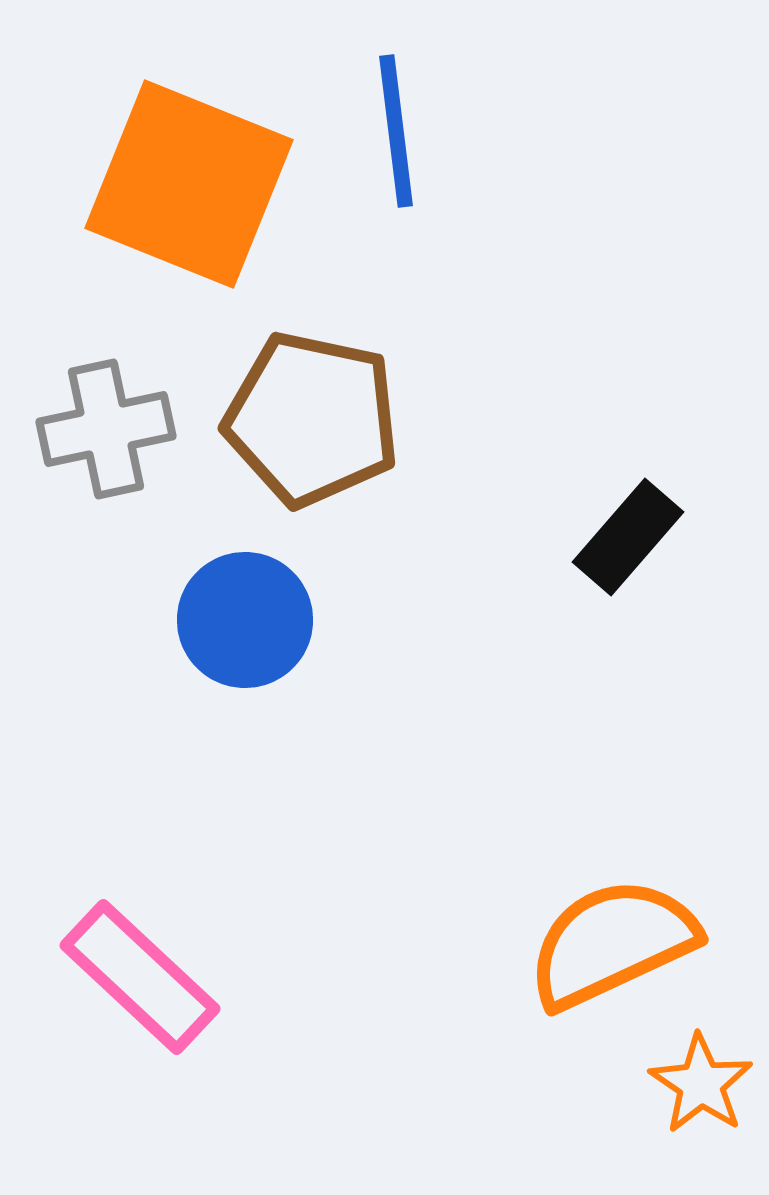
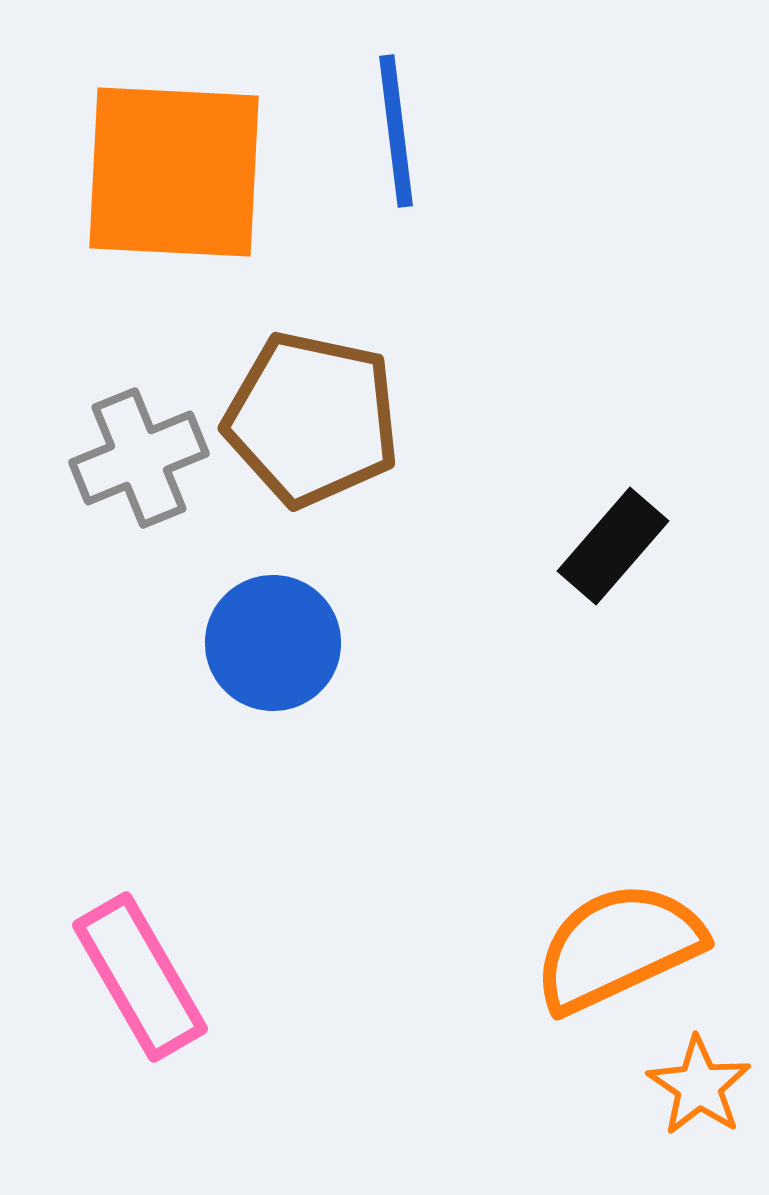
orange square: moved 15 px left, 12 px up; rotated 19 degrees counterclockwise
gray cross: moved 33 px right, 29 px down; rotated 10 degrees counterclockwise
black rectangle: moved 15 px left, 9 px down
blue circle: moved 28 px right, 23 px down
orange semicircle: moved 6 px right, 4 px down
pink rectangle: rotated 17 degrees clockwise
orange star: moved 2 px left, 2 px down
